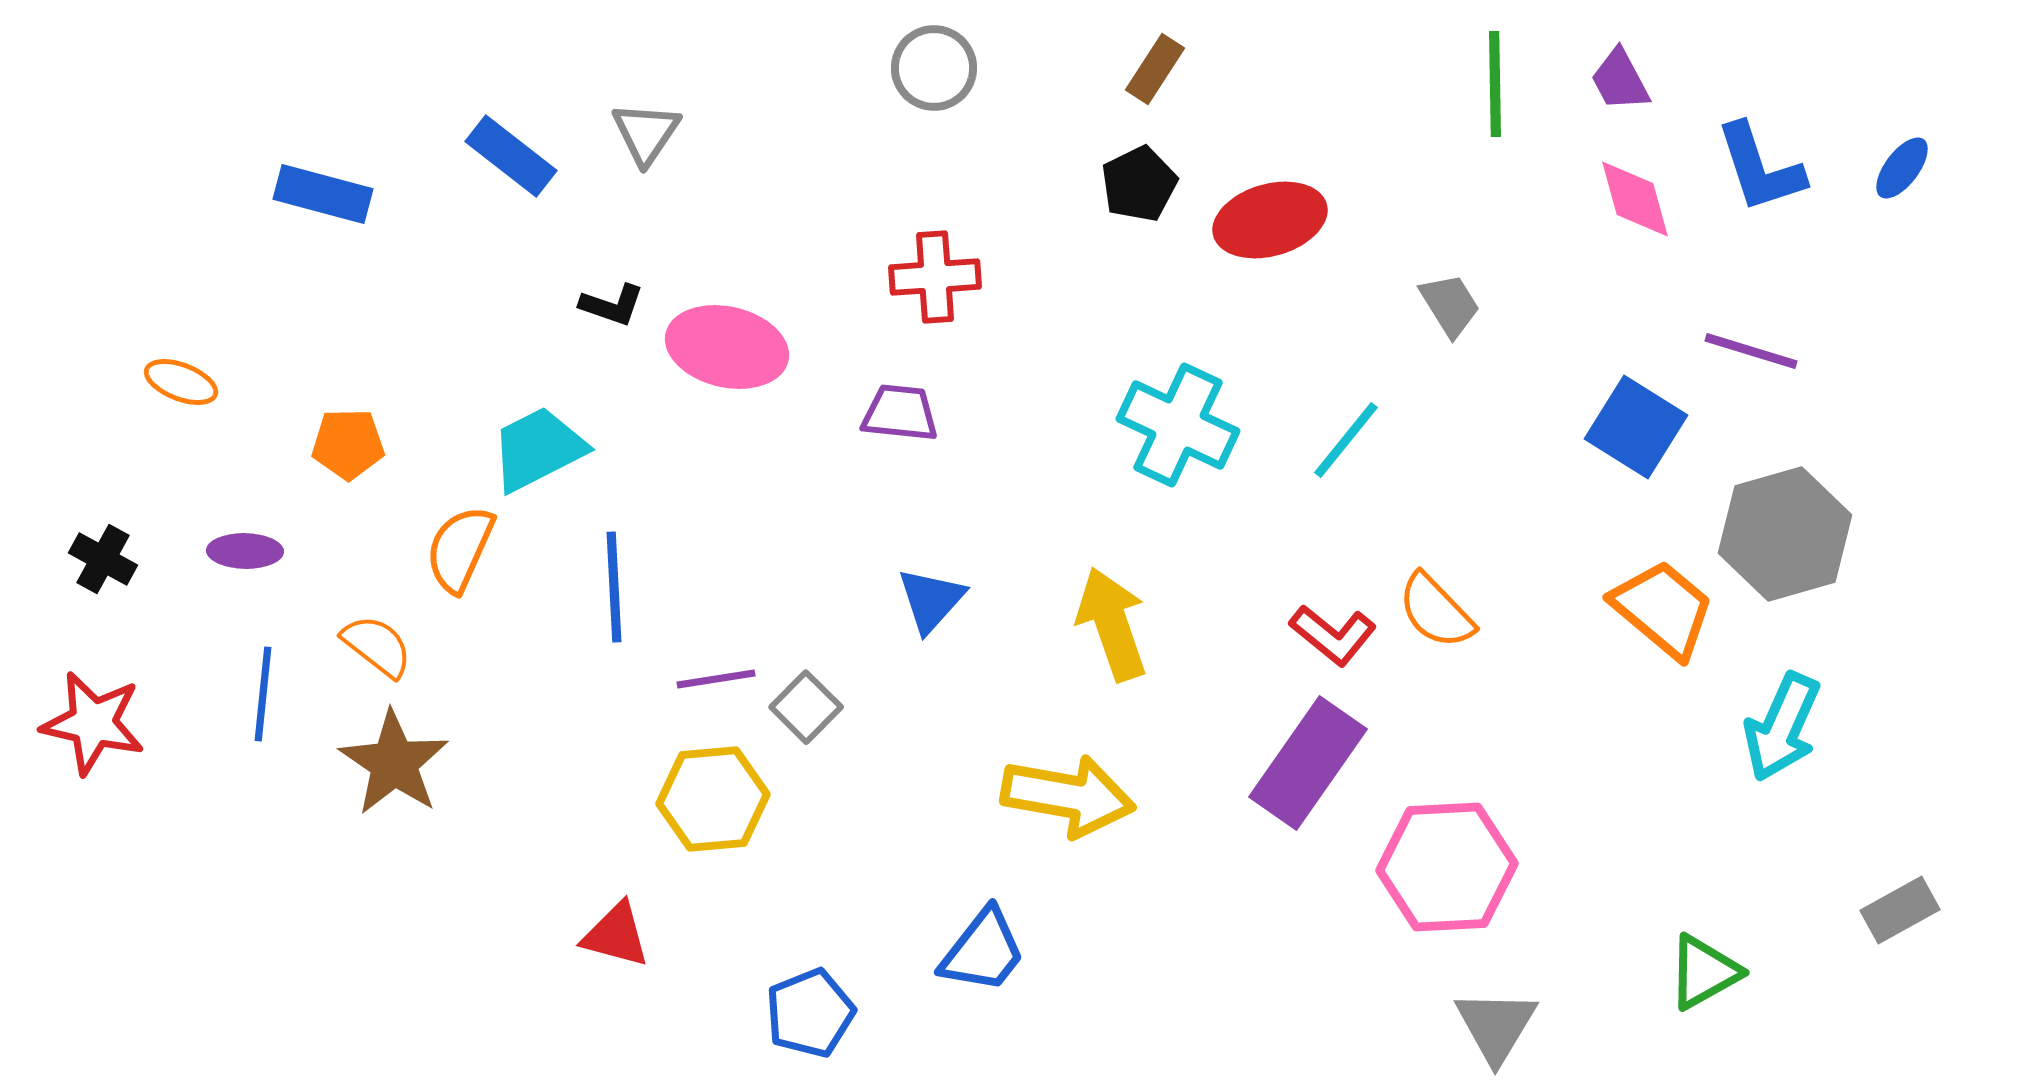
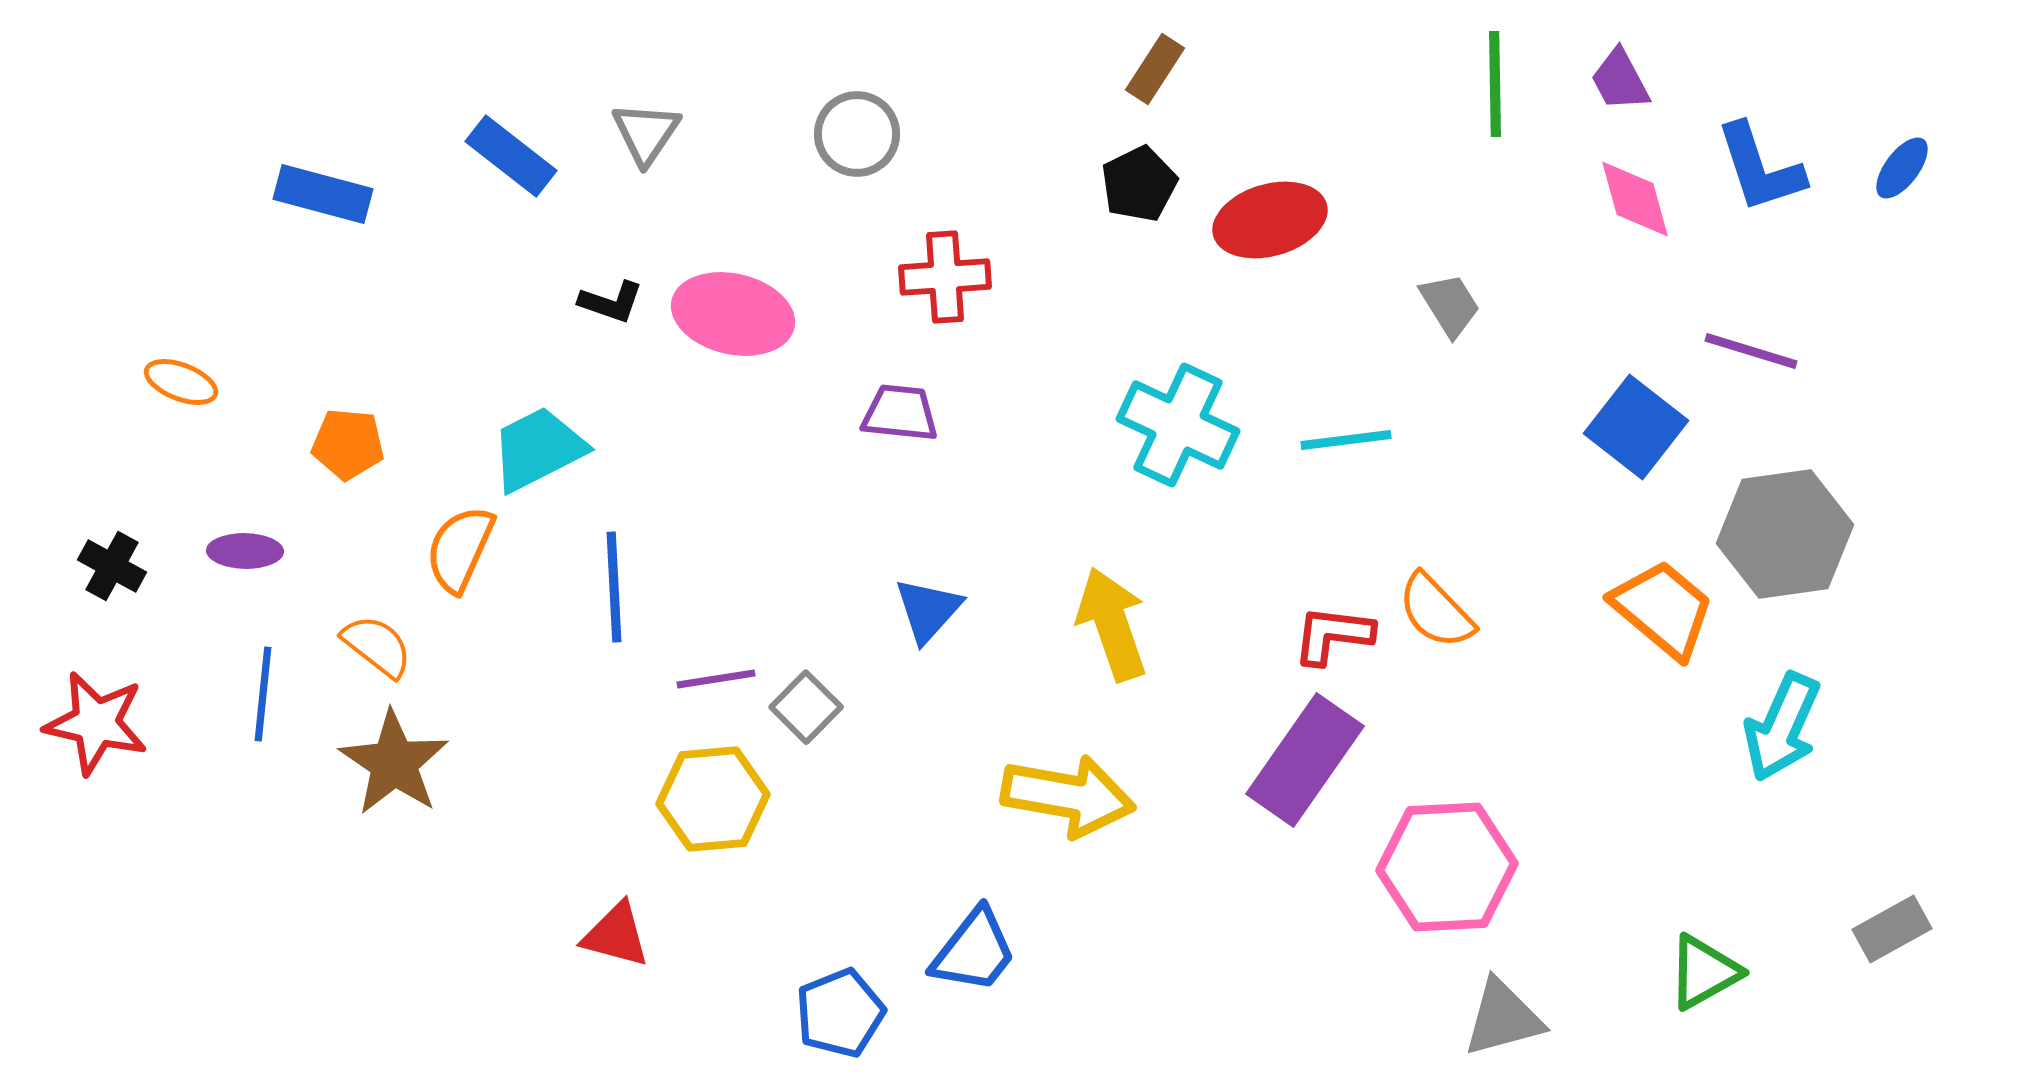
gray circle at (934, 68): moved 77 px left, 66 px down
red cross at (935, 277): moved 10 px right
black L-shape at (612, 305): moved 1 px left, 3 px up
pink ellipse at (727, 347): moved 6 px right, 33 px up
blue square at (1636, 427): rotated 6 degrees clockwise
cyan line at (1346, 440): rotated 44 degrees clockwise
orange pentagon at (348, 444): rotated 6 degrees clockwise
gray hexagon at (1785, 534): rotated 8 degrees clockwise
black cross at (103, 559): moved 9 px right, 7 px down
blue triangle at (931, 600): moved 3 px left, 10 px down
red L-shape at (1333, 635): rotated 148 degrees clockwise
red star at (93, 723): moved 3 px right
purple rectangle at (1308, 763): moved 3 px left, 3 px up
gray rectangle at (1900, 910): moved 8 px left, 19 px down
blue trapezoid at (983, 951): moved 9 px left
blue pentagon at (810, 1013): moved 30 px right
gray triangle at (1496, 1026): moved 7 px right, 8 px up; rotated 44 degrees clockwise
